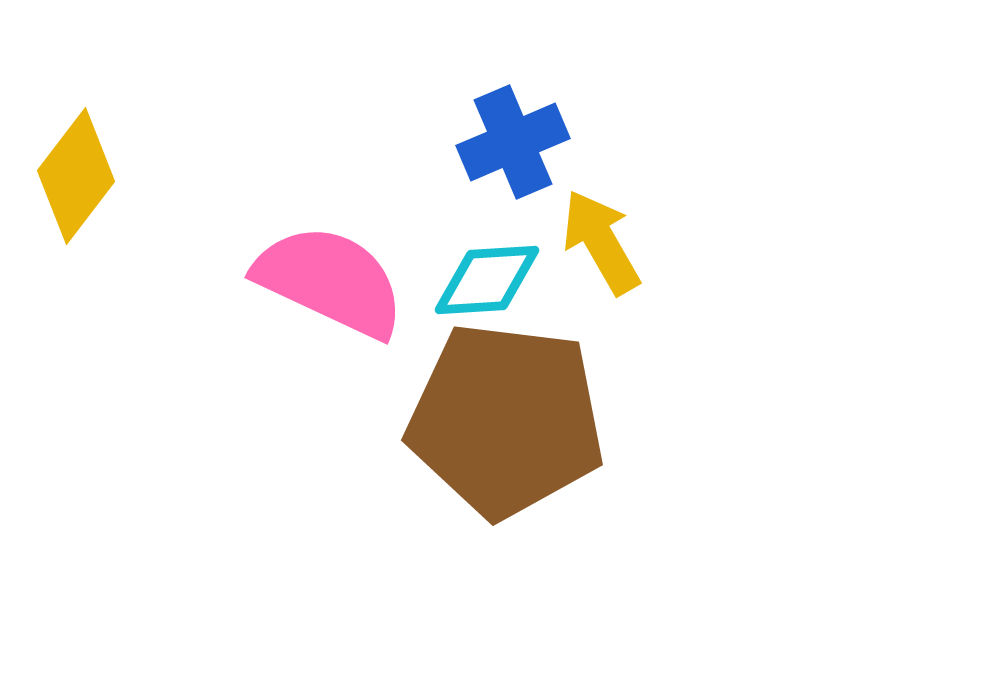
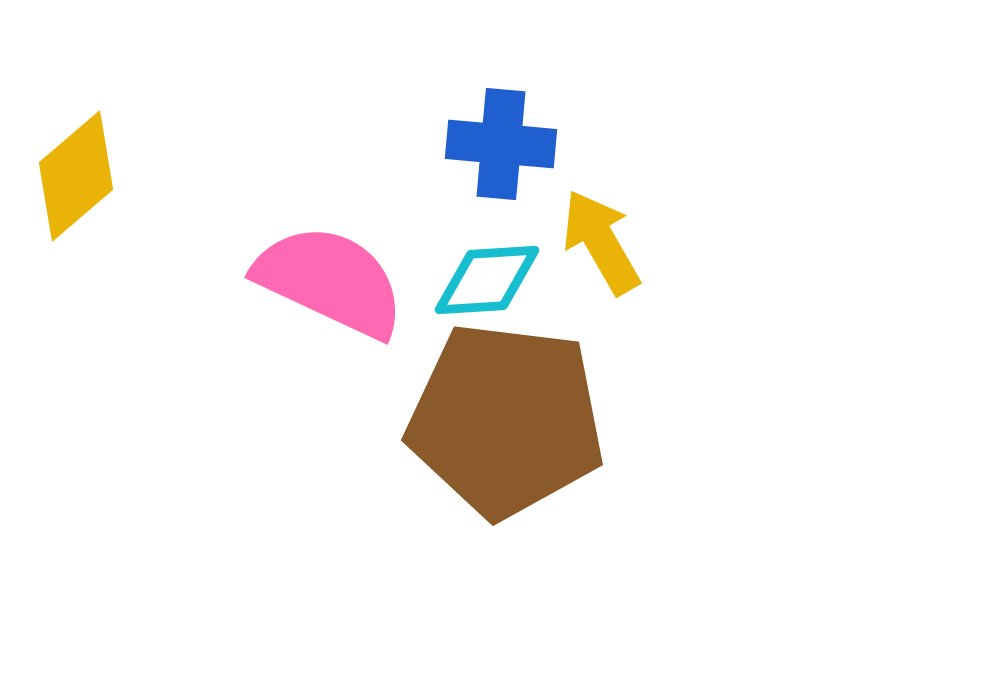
blue cross: moved 12 px left, 2 px down; rotated 28 degrees clockwise
yellow diamond: rotated 12 degrees clockwise
